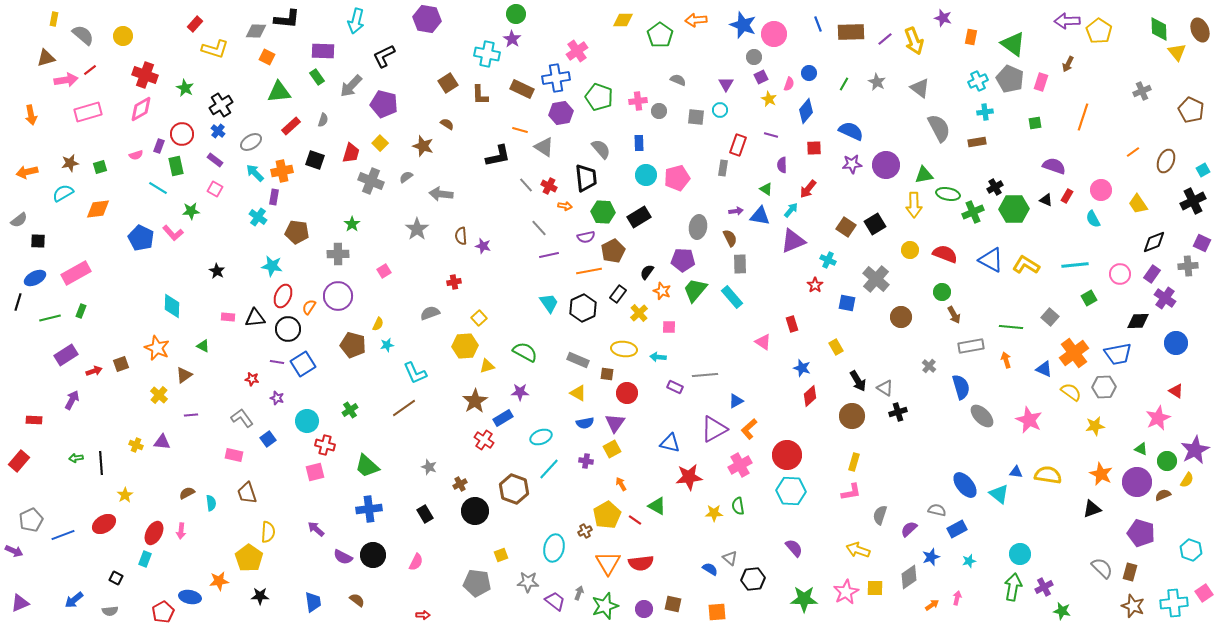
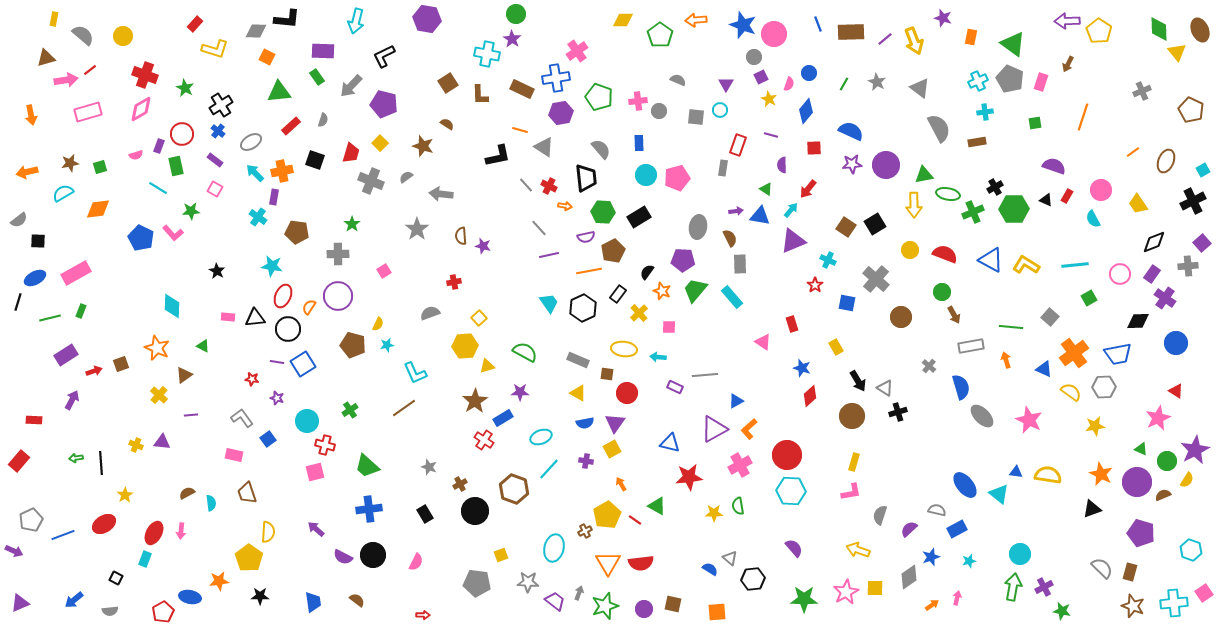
purple square at (1202, 243): rotated 24 degrees clockwise
